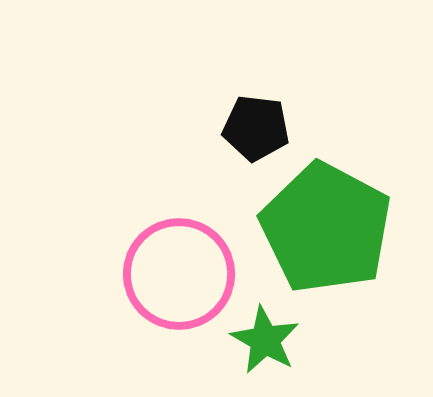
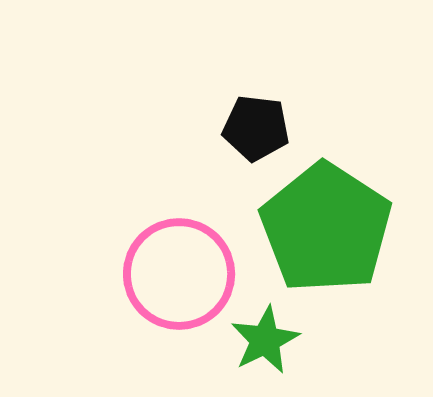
green pentagon: rotated 5 degrees clockwise
green star: rotated 16 degrees clockwise
